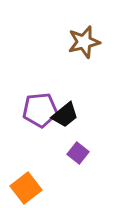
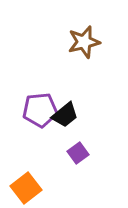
purple square: rotated 15 degrees clockwise
